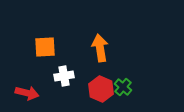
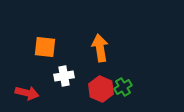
orange square: rotated 10 degrees clockwise
green cross: rotated 18 degrees clockwise
